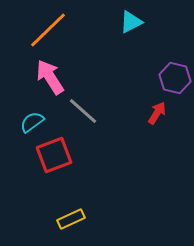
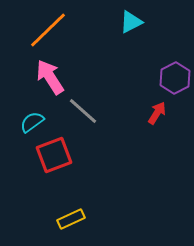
purple hexagon: rotated 20 degrees clockwise
